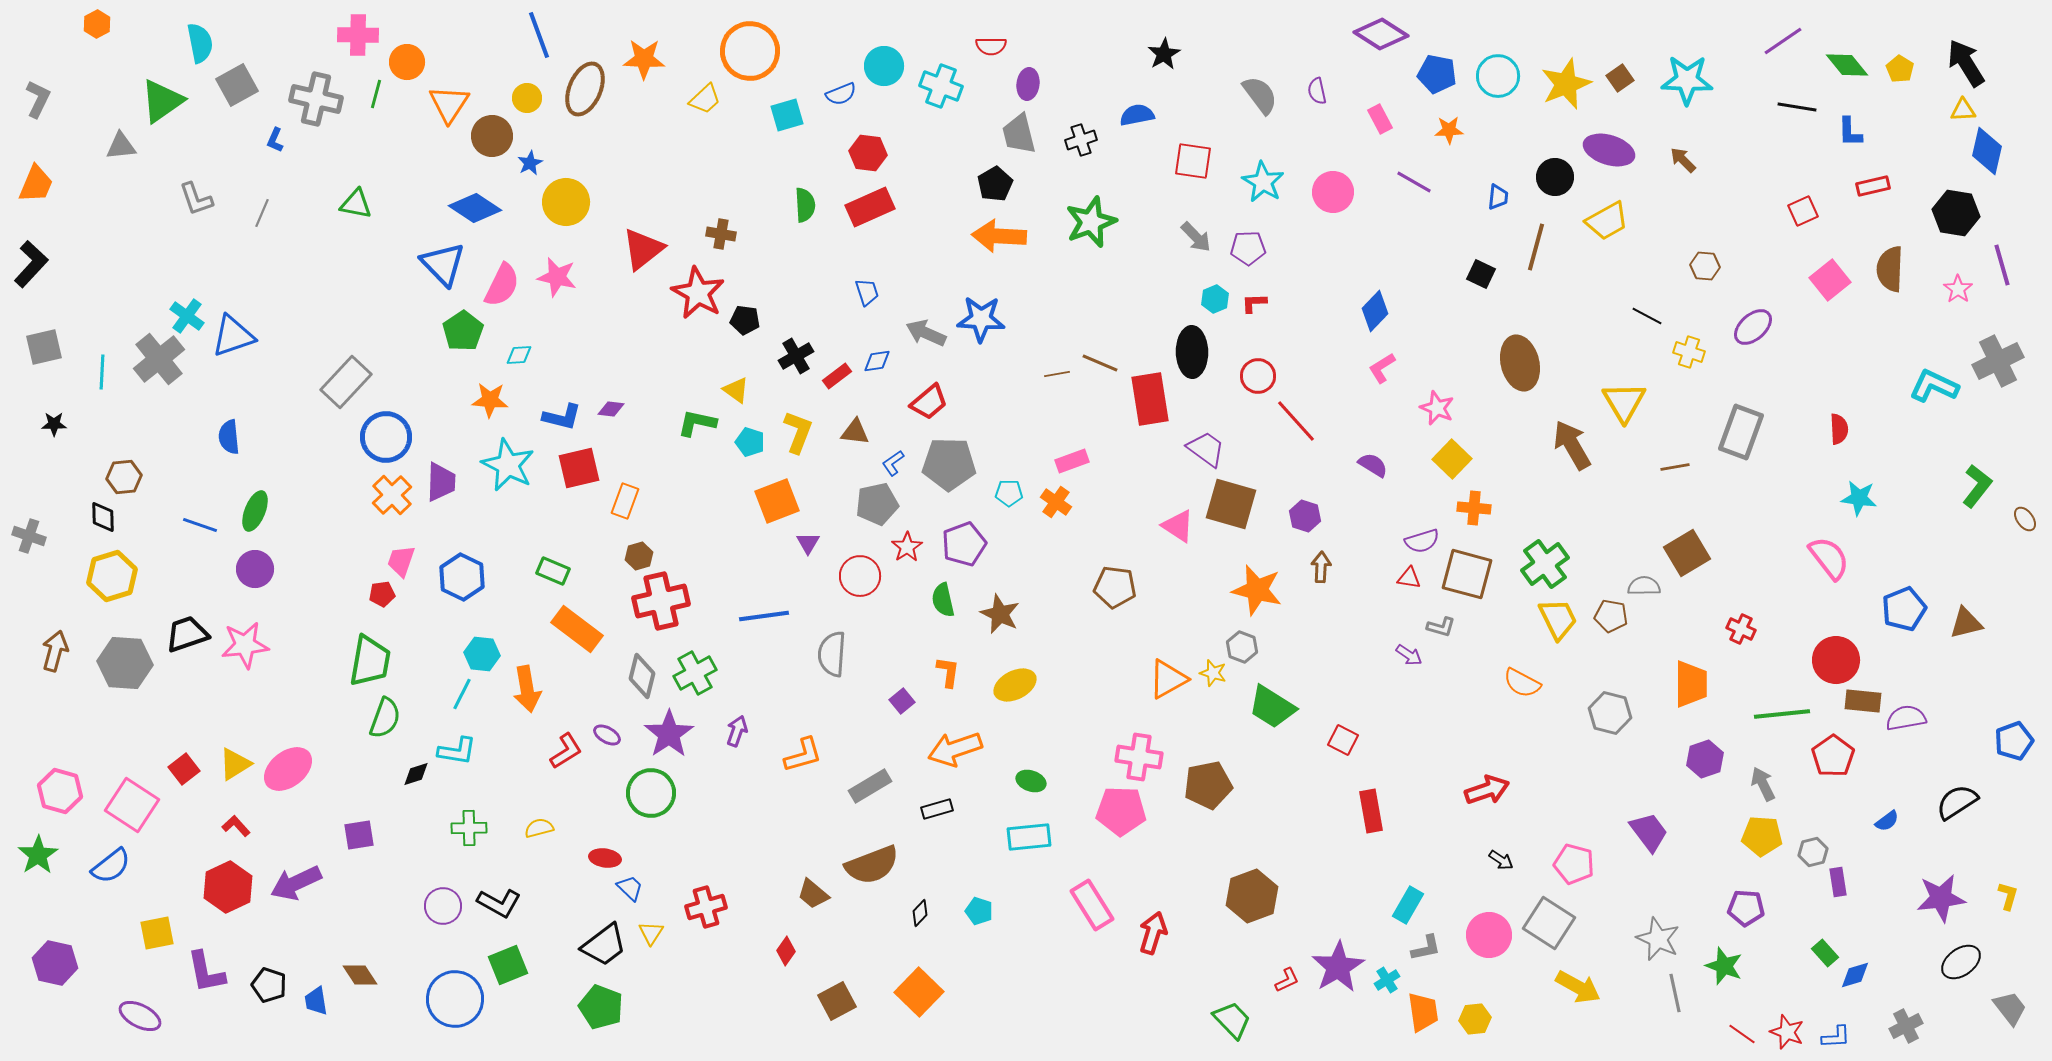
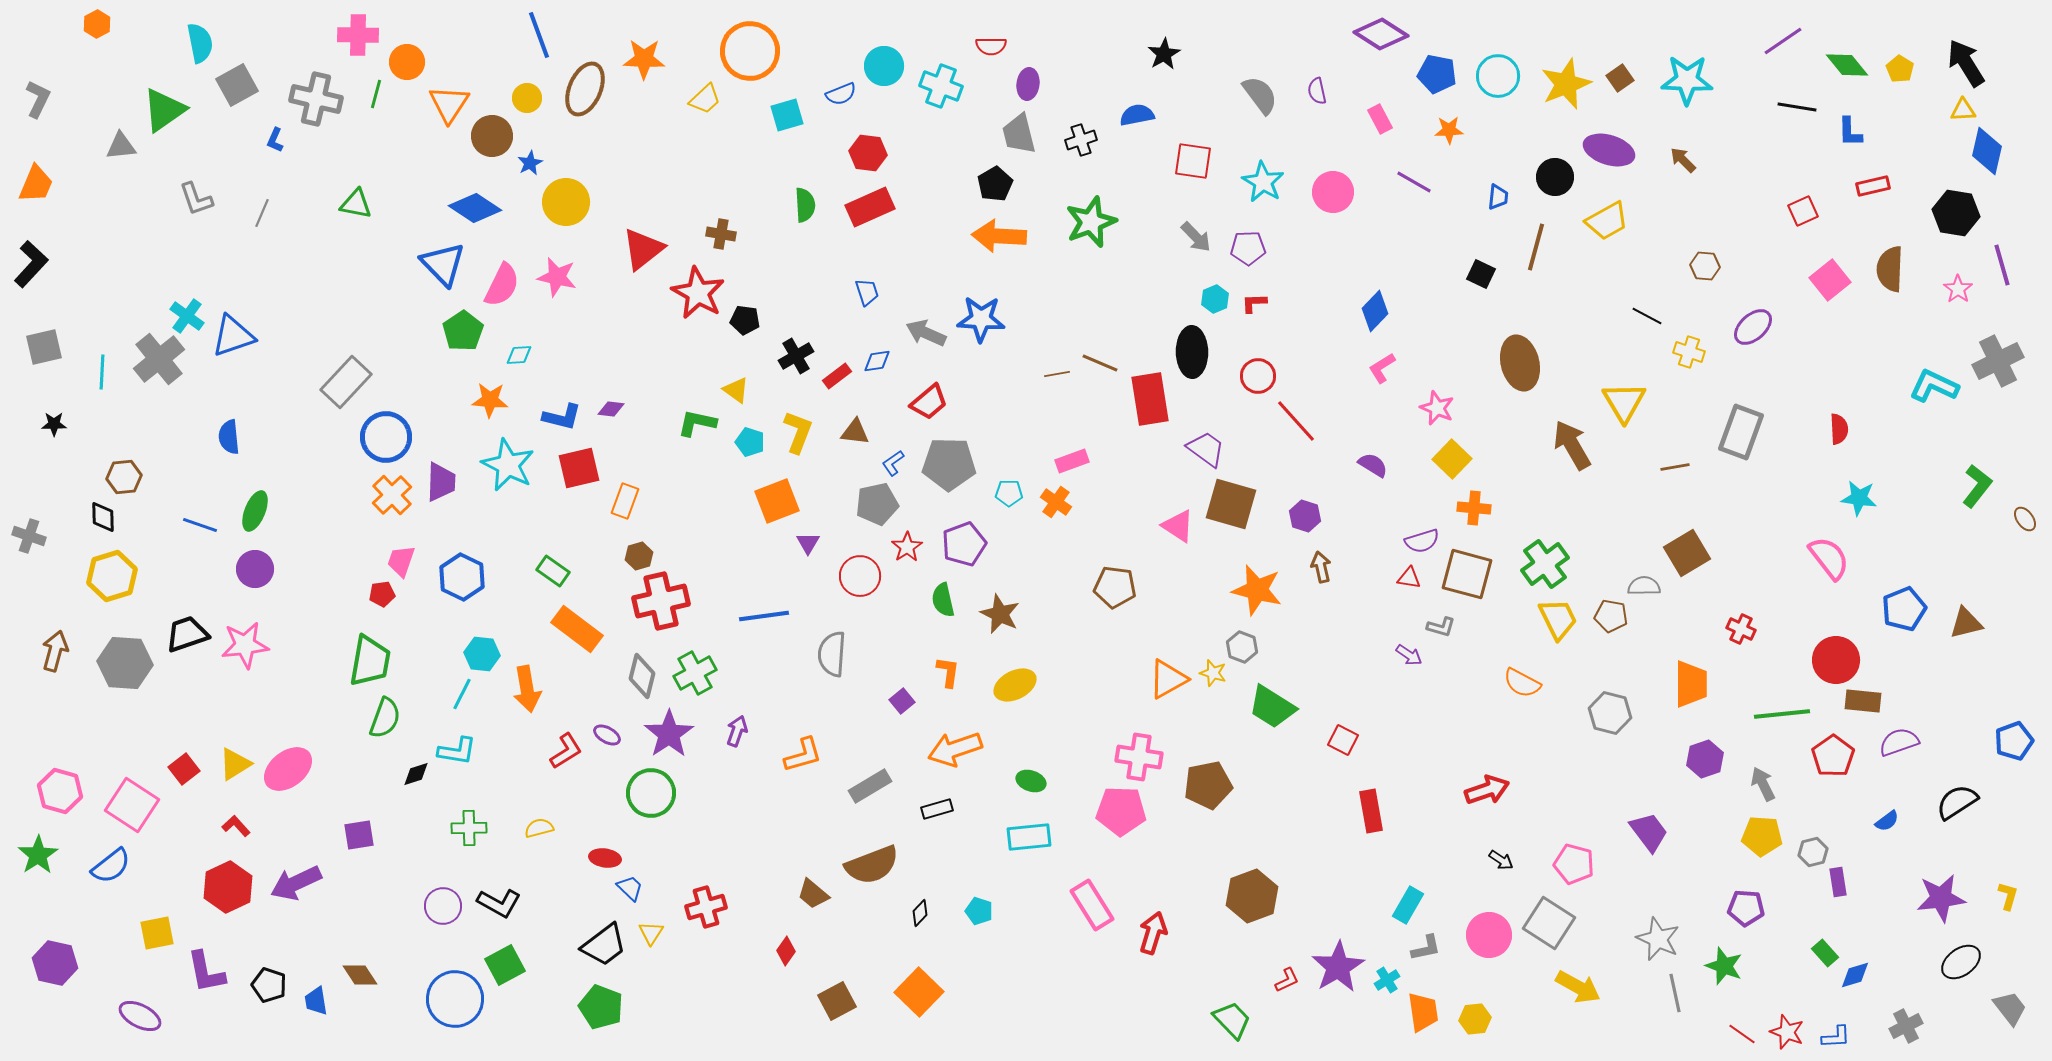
green triangle at (162, 101): moved 2 px right, 9 px down
brown arrow at (1321, 567): rotated 16 degrees counterclockwise
green rectangle at (553, 571): rotated 12 degrees clockwise
purple semicircle at (1906, 718): moved 7 px left, 24 px down; rotated 9 degrees counterclockwise
green square at (508, 965): moved 3 px left; rotated 6 degrees counterclockwise
